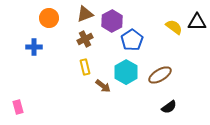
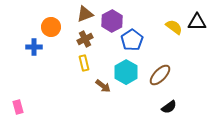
orange circle: moved 2 px right, 9 px down
yellow rectangle: moved 1 px left, 4 px up
brown ellipse: rotated 15 degrees counterclockwise
